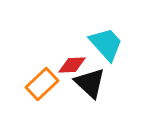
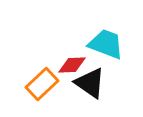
cyan trapezoid: rotated 27 degrees counterclockwise
black triangle: rotated 8 degrees counterclockwise
